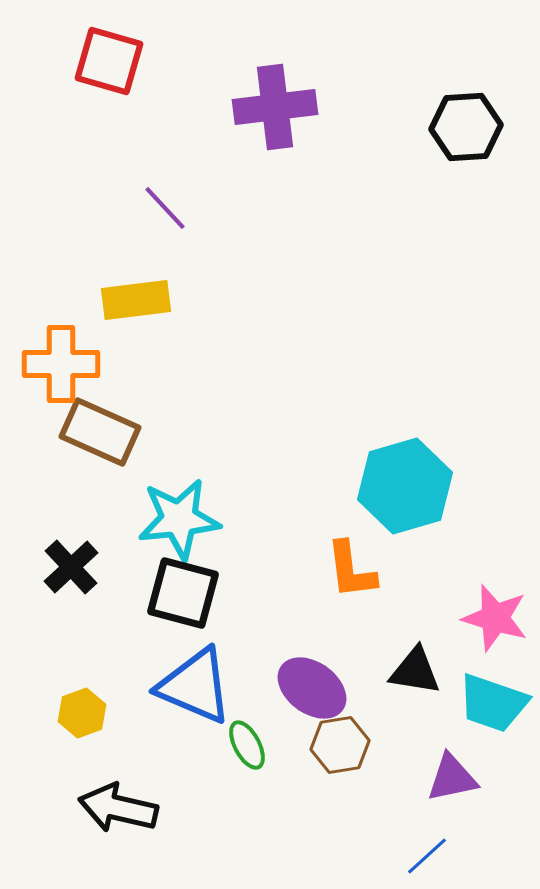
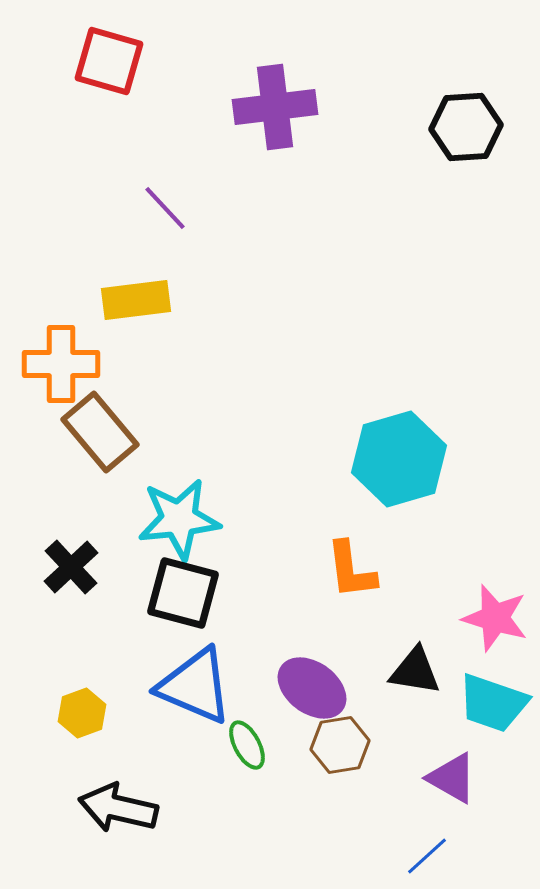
brown rectangle: rotated 26 degrees clockwise
cyan hexagon: moved 6 px left, 27 px up
purple triangle: rotated 42 degrees clockwise
